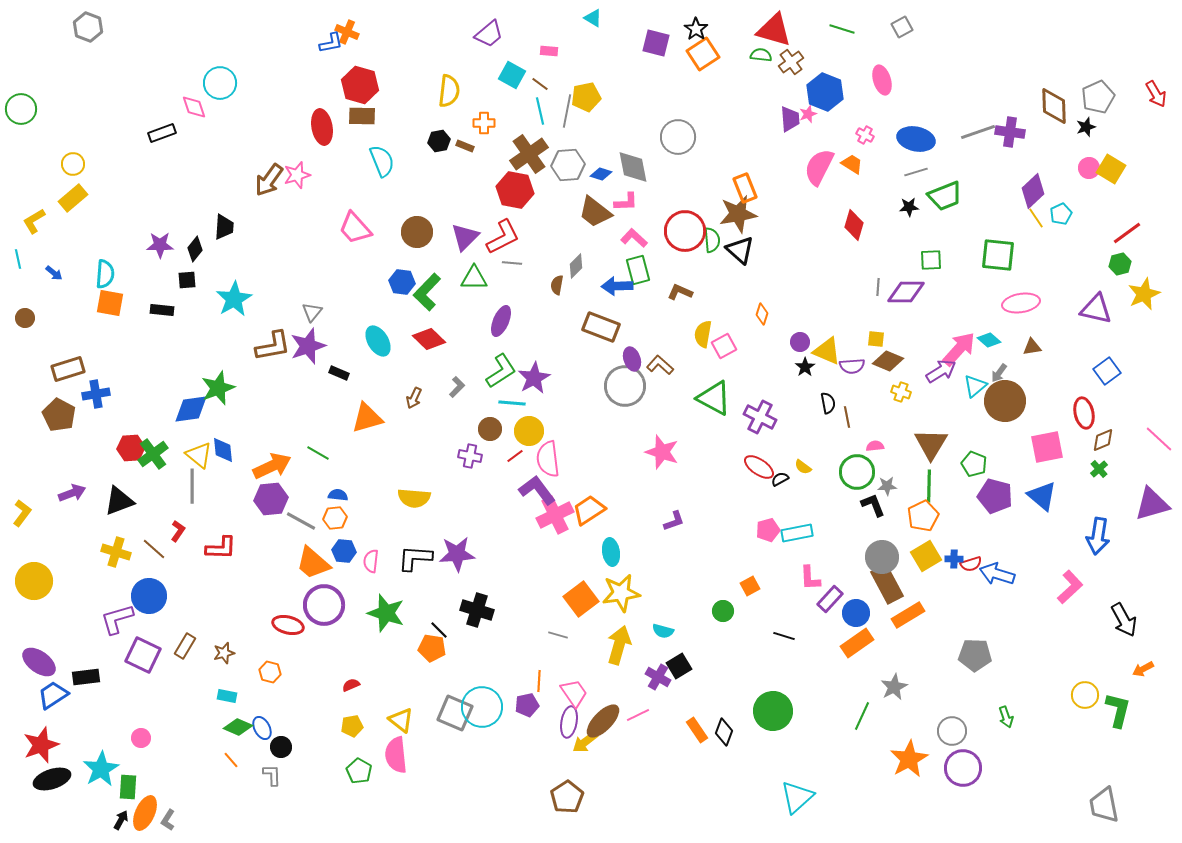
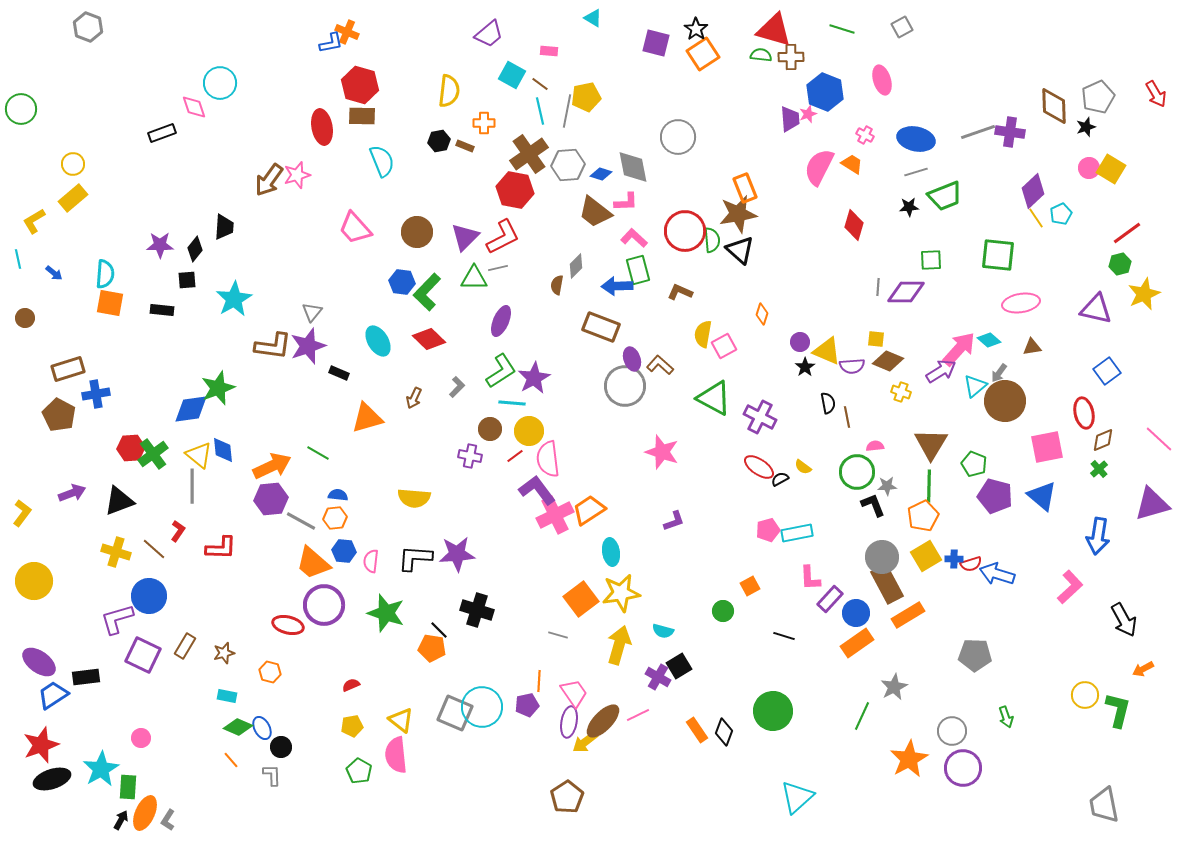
brown cross at (791, 62): moved 5 px up; rotated 35 degrees clockwise
gray line at (512, 263): moved 14 px left, 5 px down; rotated 18 degrees counterclockwise
brown L-shape at (273, 346): rotated 18 degrees clockwise
